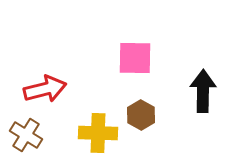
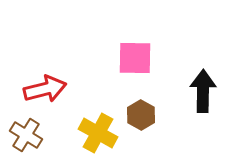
yellow cross: rotated 27 degrees clockwise
